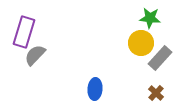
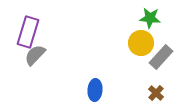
purple rectangle: moved 4 px right
gray rectangle: moved 1 px right, 1 px up
blue ellipse: moved 1 px down
